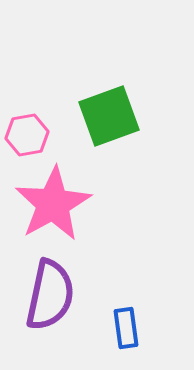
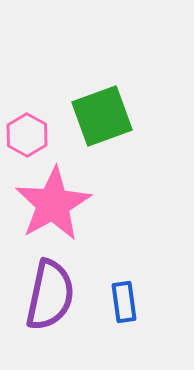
green square: moved 7 px left
pink hexagon: rotated 21 degrees counterclockwise
blue rectangle: moved 2 px left, 26 px up
